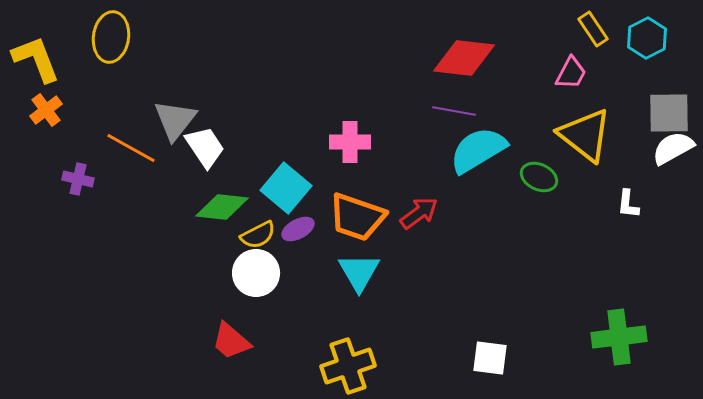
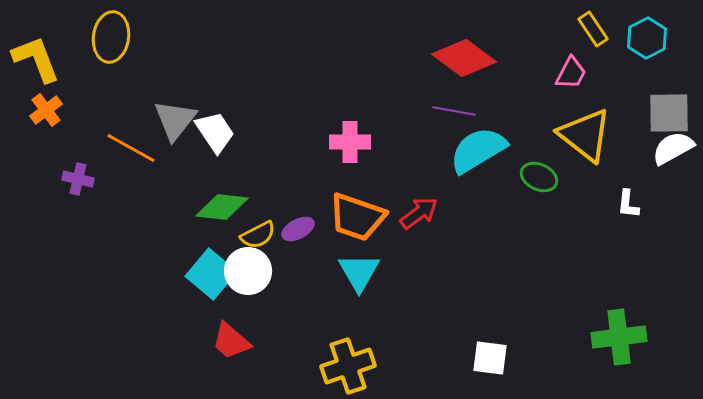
red diamond: rotated 30 degrees clockwise
white trapezoid: moved 10 px right, 15 px up
cyan square: moved 75 px left, 86 px down
white circle: moved 8 px left, 2 px up
